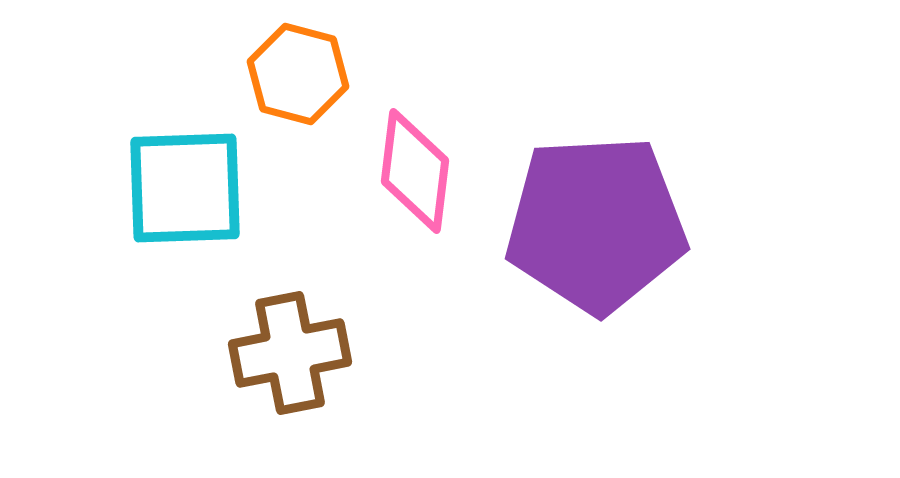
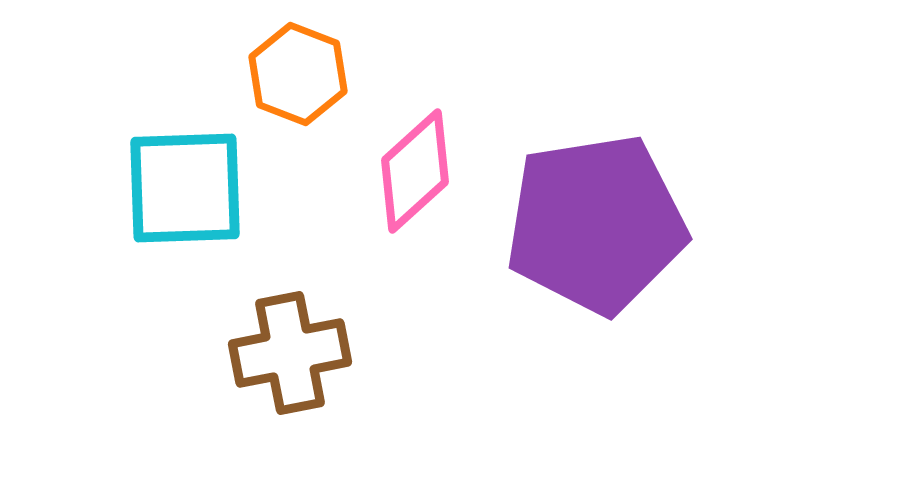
orange hexagon: rotated 6 degrees clockwise
pink diamond: rotated 41 degrees clockwise
purple pentagon: rotated 6 degrees counterclockwise
